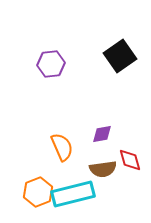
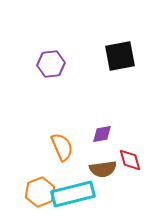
black square: rotated 24 degrees clockwise
orange hexagon: moved 2 px right
